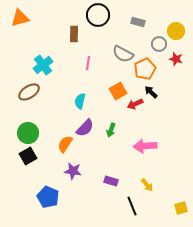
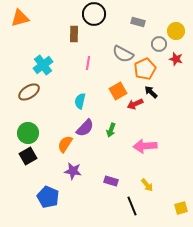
black circle: moved 4 px left, 1 px up
